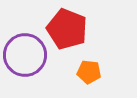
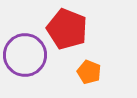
orange pentagon: rotated 15 degrees clockwise
